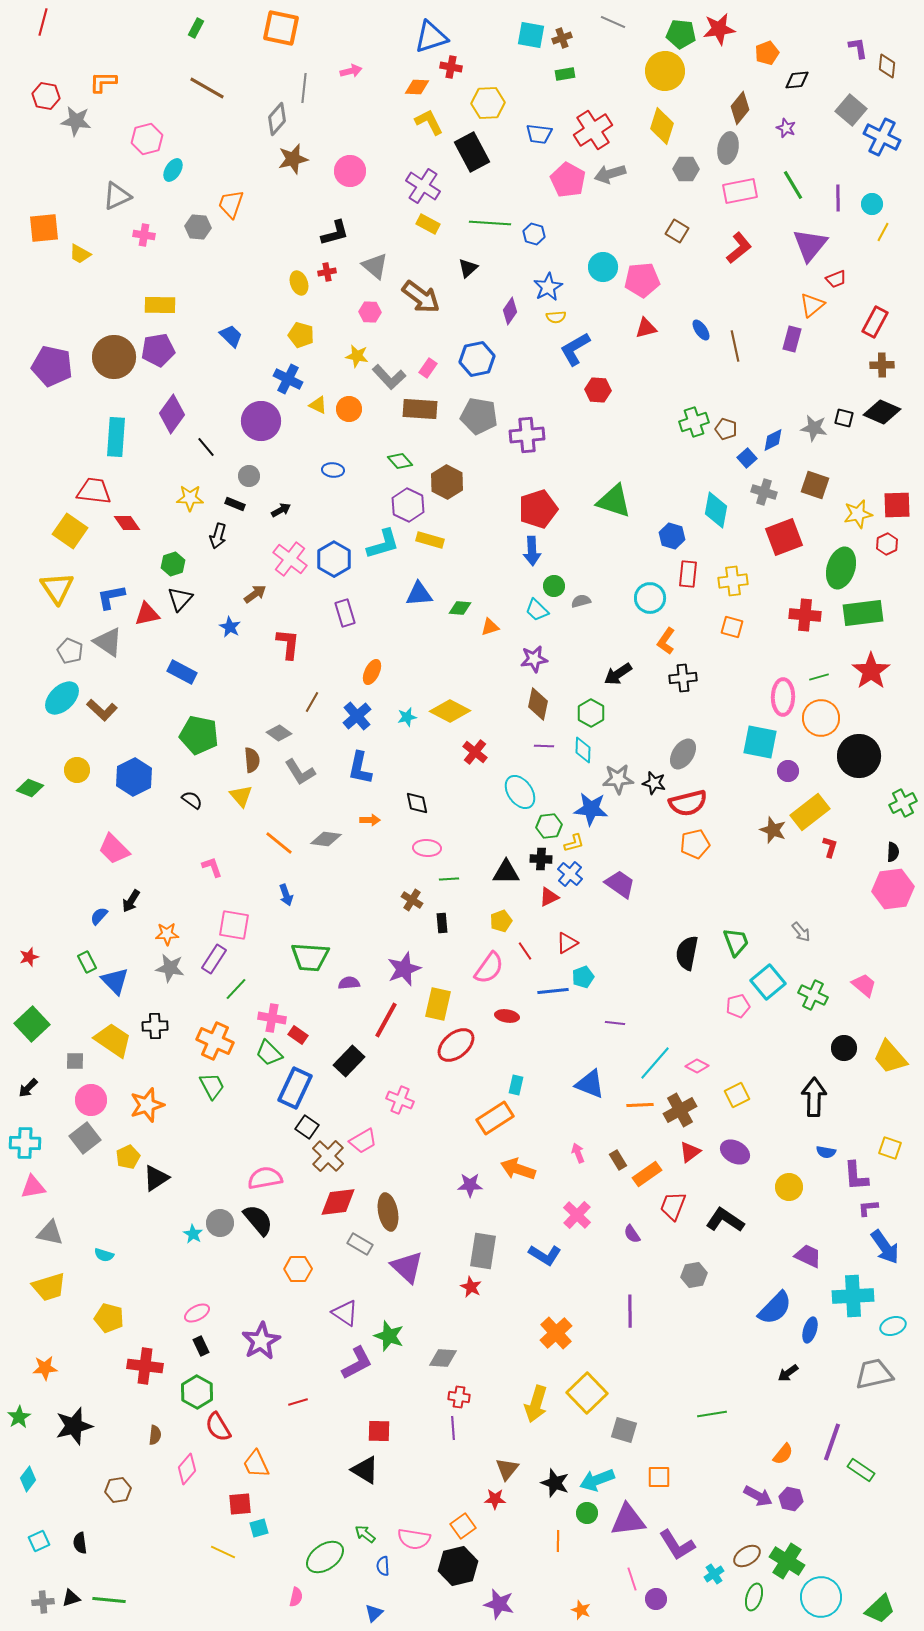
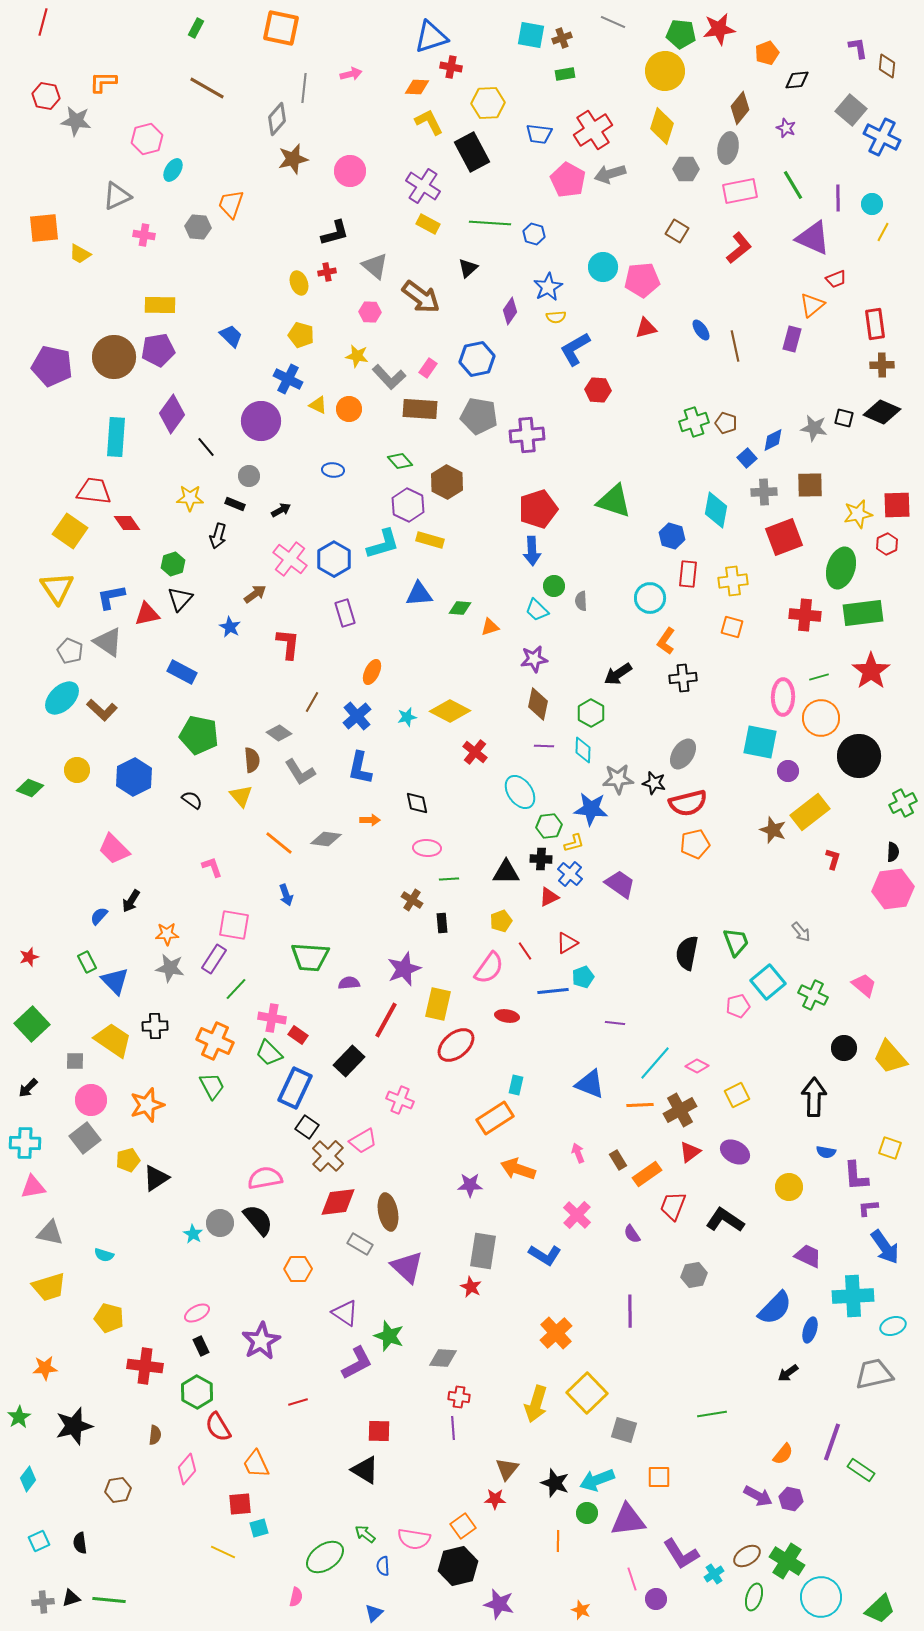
pink arrow at (351, 71): moved 3 px down
purple triangle at (810, 245): moved 3 px right, 7 px up; rotated 45 degrees counterclockwise
red rectangle at (875, 322): moved 2 px down; rotated 36 degrees counterclockwise
brown pentagon at (726, 429): moved 6 px up
brown square at (815, 485): moved 5 px left; rotated 20 degrees counterclockwise
gray cross at (764, 492): rotated 20 degrees counterclockwise
gray semicircle at (581, 601): rotated 78 degrees counterclockwise
red L-shape at (830, 847): moved 3 px right, 12 px down
yellow pentagon at (128, 1157): moved 3 px down; rotated 10 degrees clockwise
purple L-shape at (677, 1545): moved 4 px right, 9 px down
